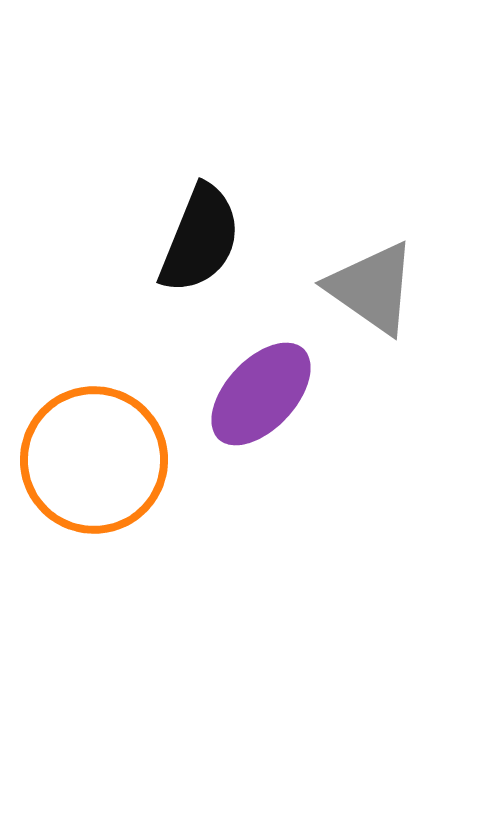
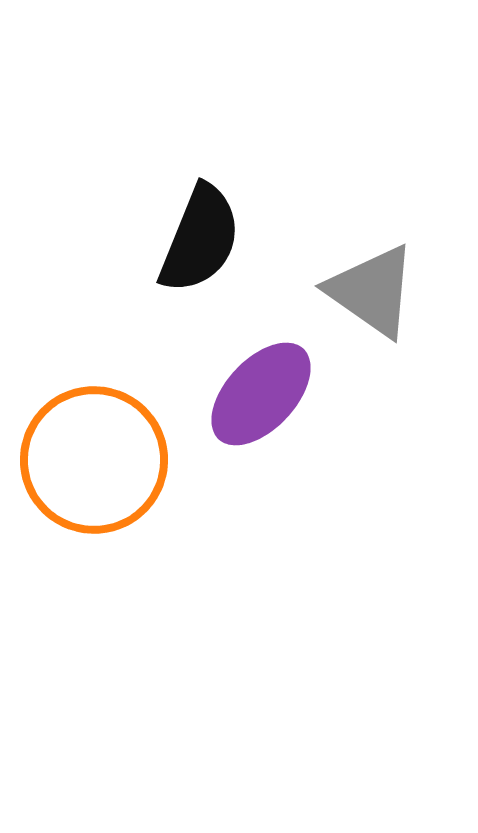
gray triangle: moved 3 px down
